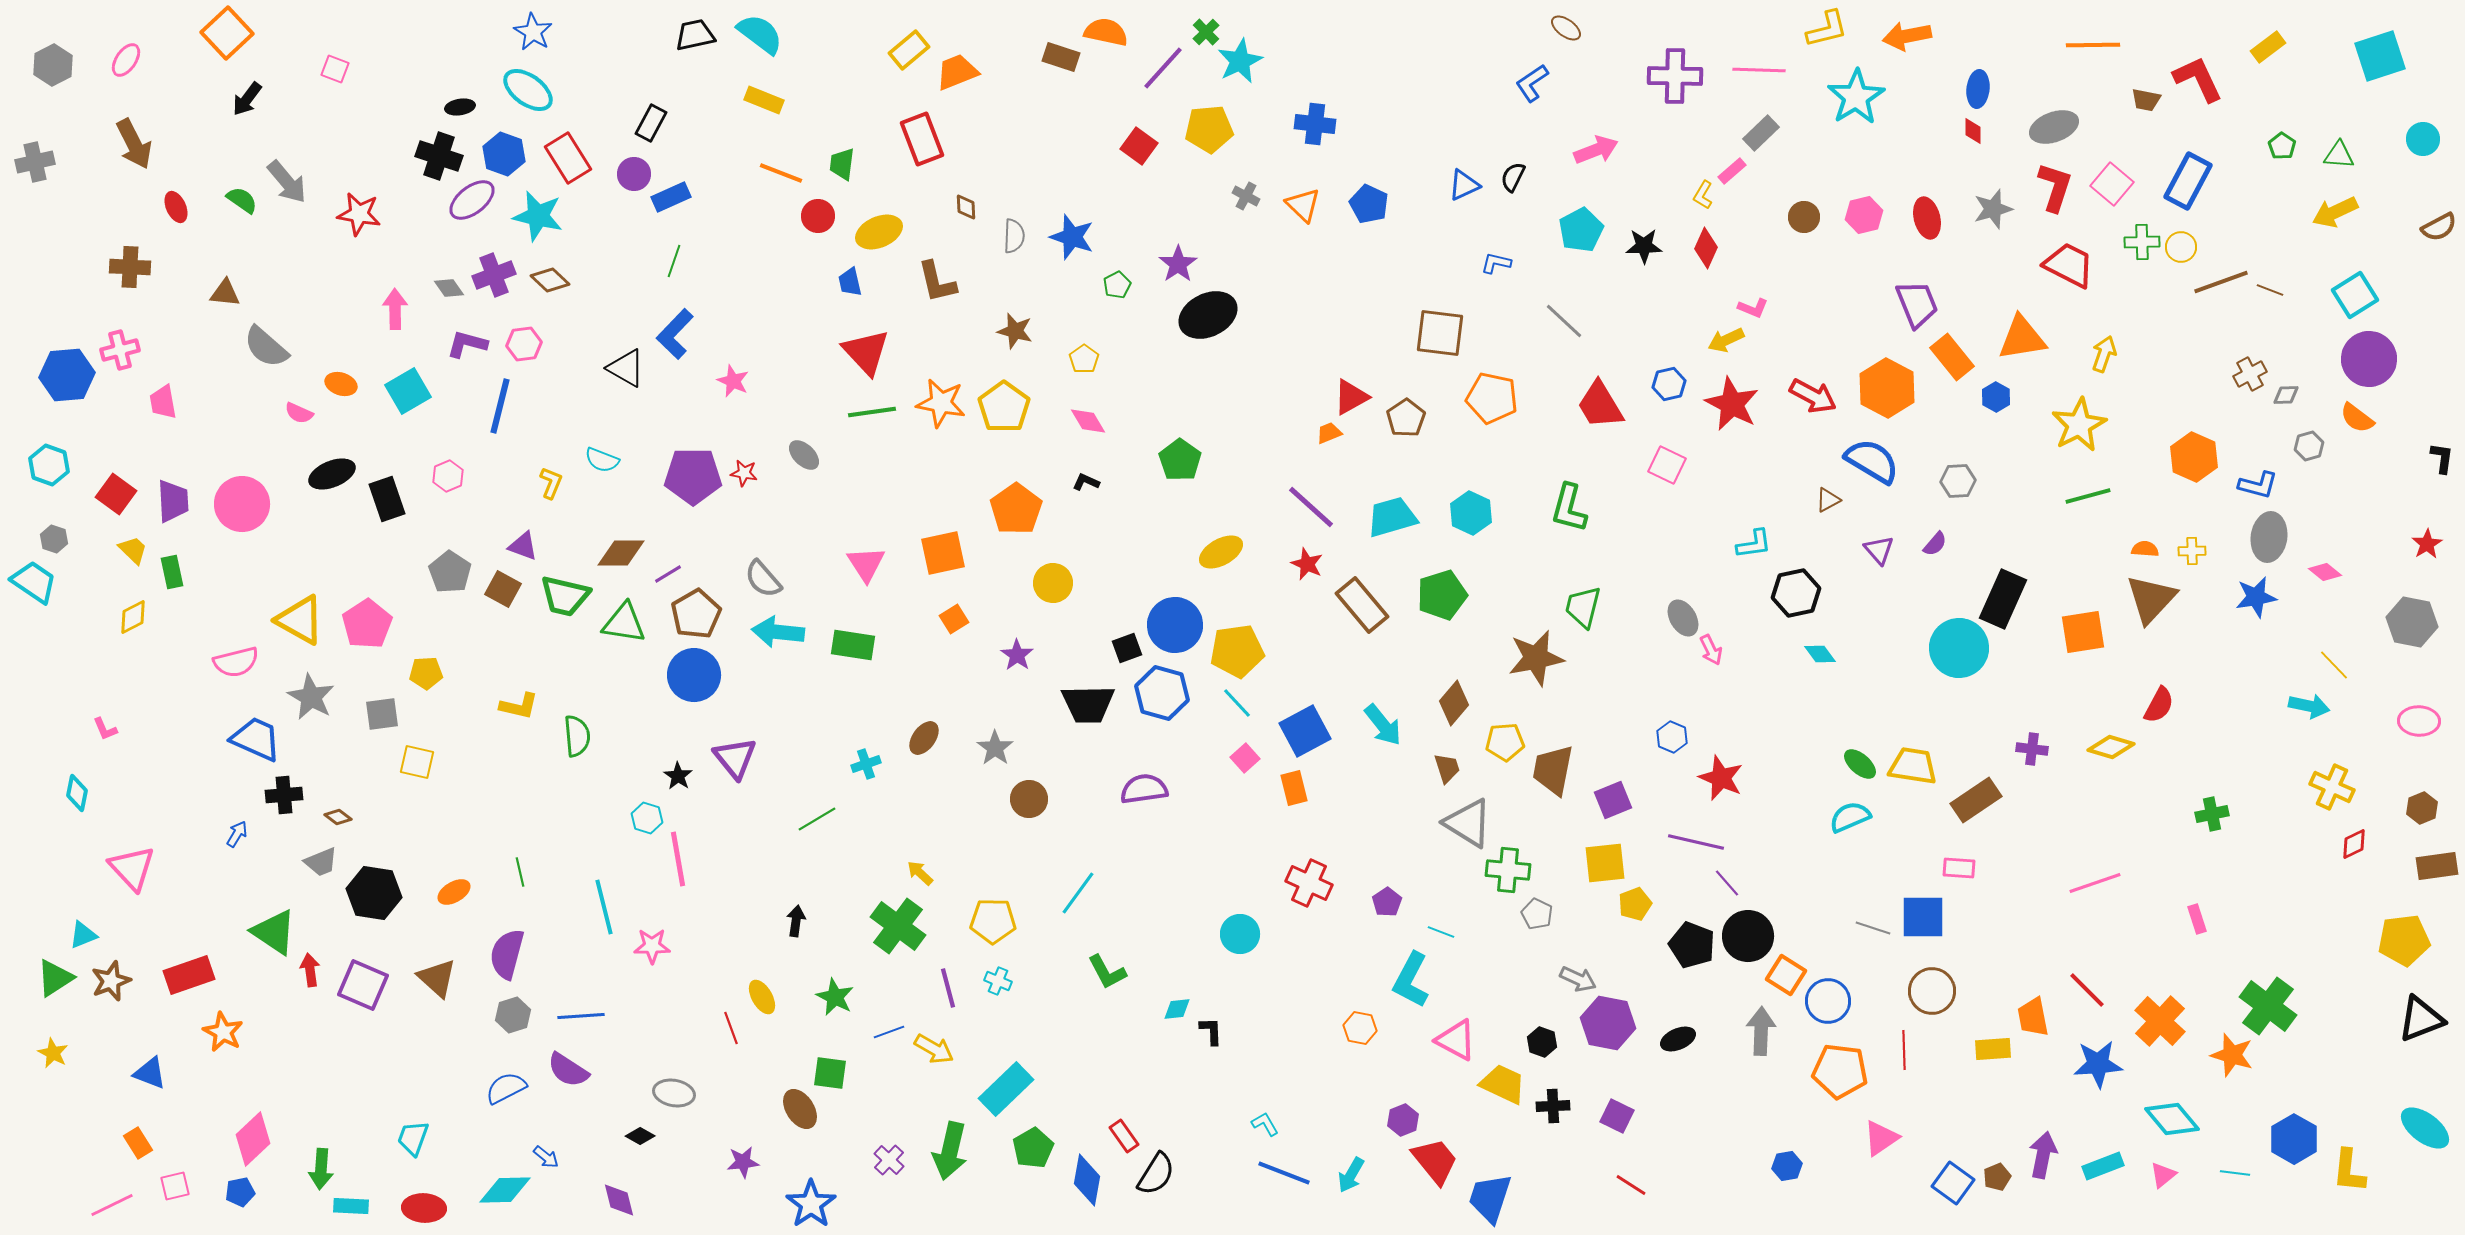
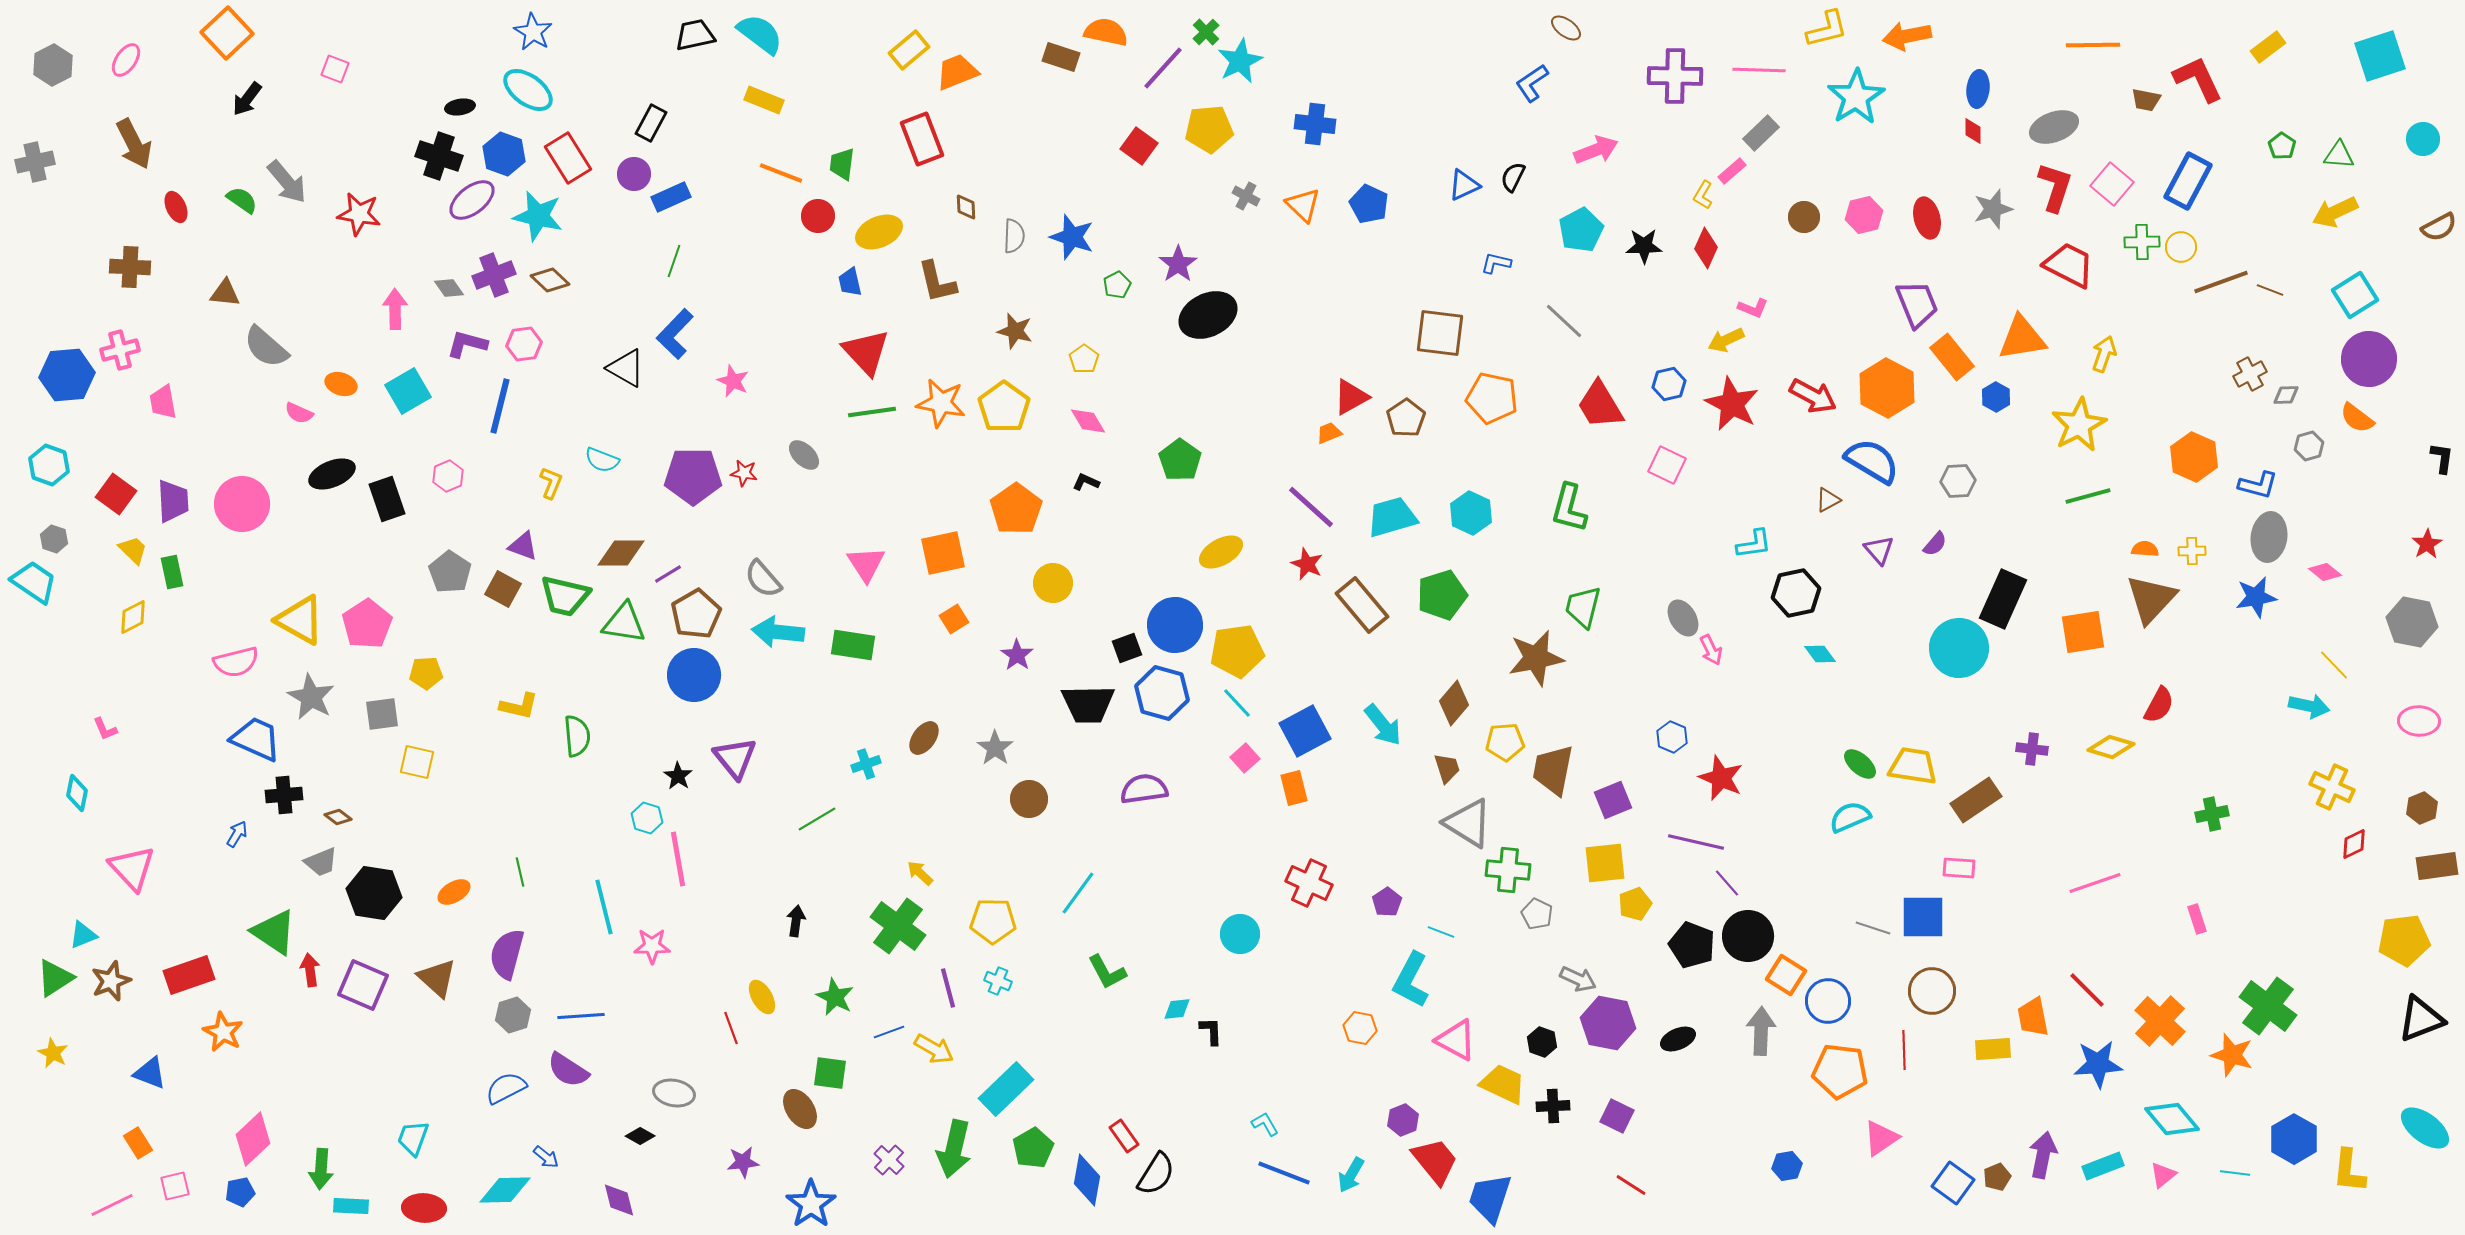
green arrow at (950, 1151): moved 4 px right, 2 px up
